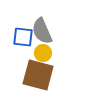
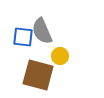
yellow circle: moved 17 px right, 3 px down
